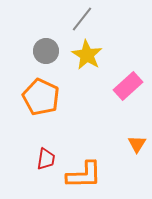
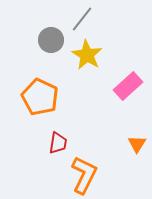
gray circle: moved 5 px right, 11 px up
orange pentagon: moved 1 px left
red trapezoid: moved 12 px right, 16 px up
orange L-shape: rotated 63 degrees counterclockwise
